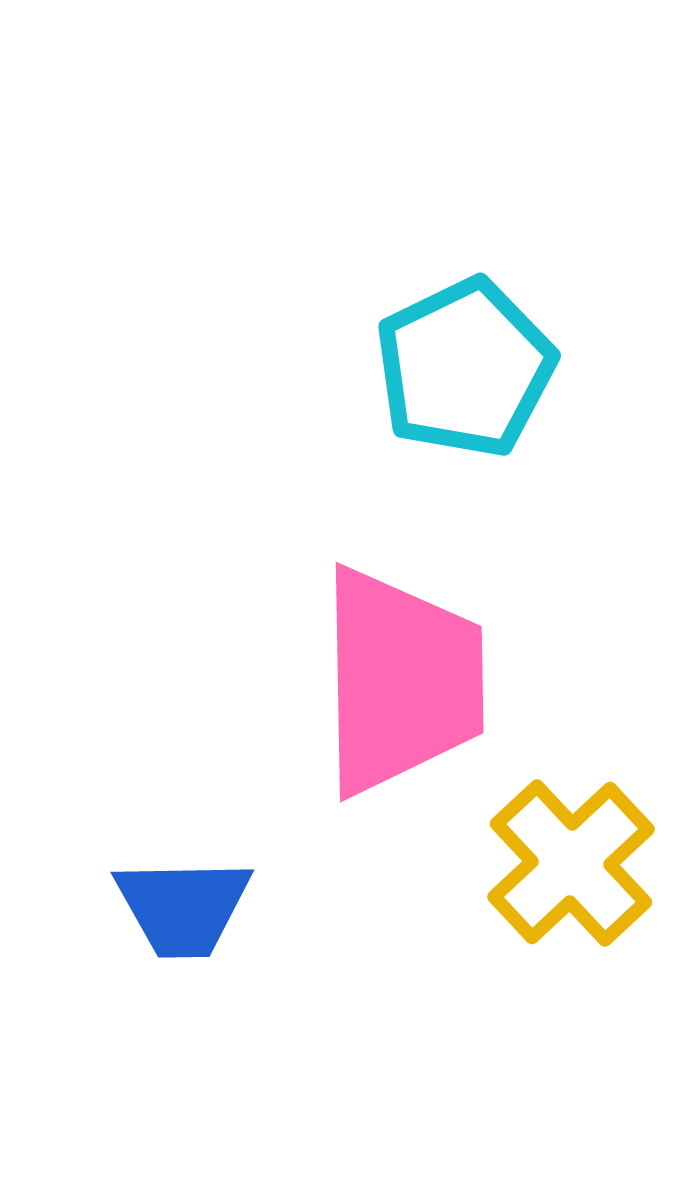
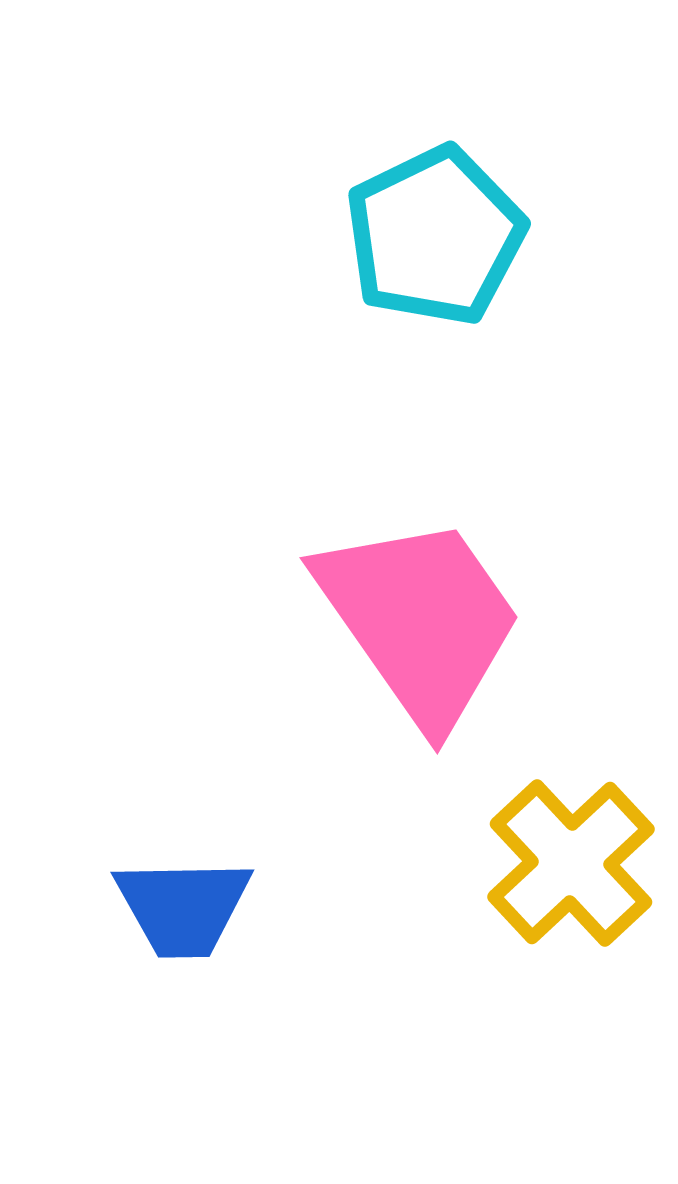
cyan pentagon: moved 30 px left, 132 px up
pink trapezoid: moved 19 px right, 61 px up; rotated 34 degrees counterclockwise
